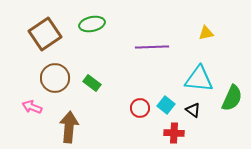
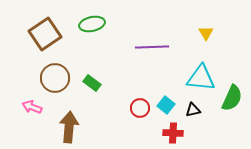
yellow triangle: rotated 49 degrees counterclockwise
cyan triangle: moved 2 px right, 1 px up
black triangle: rotated 49 degrees counterclockwise
red cross: moved 1 px left
